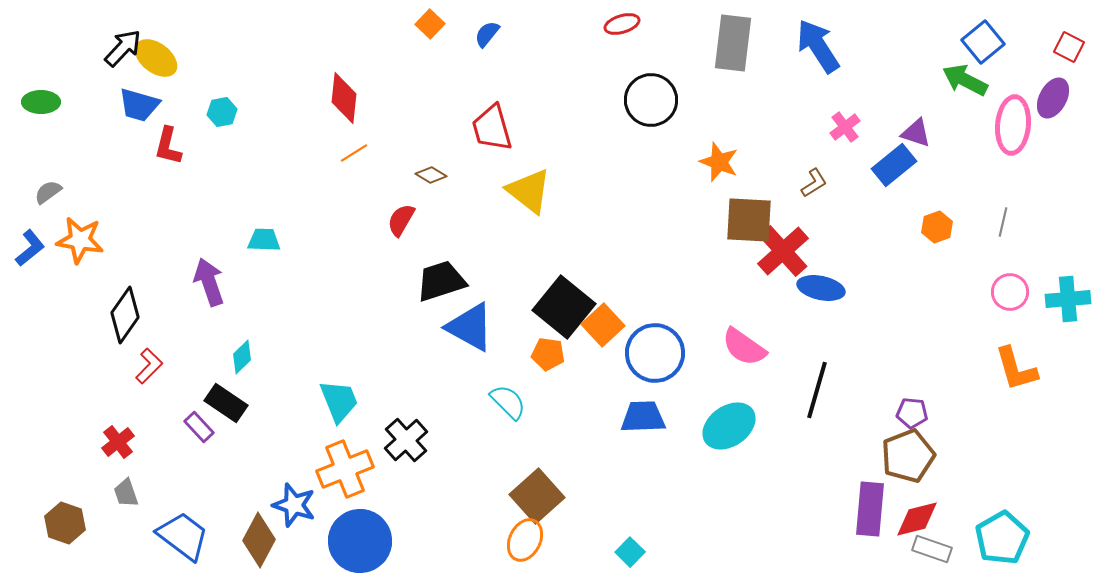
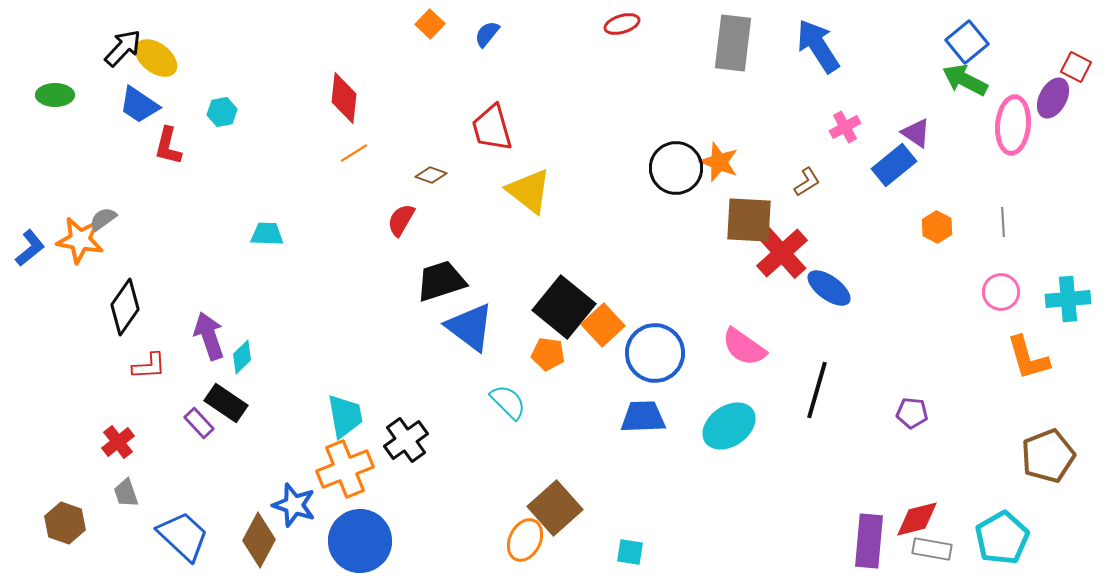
blue square at (983, 42): moved 16 px left
red square at (1069, 47): moved 7 px right, 20 px down
black circle at (651, 100): moved 25 px right, 68 px down
green ellipse at (41, 102): moved 14 px right, 7 px up
blue trapezoid at (139, 105): rotated 18 degrees clockwise
pink cross at (845, 127): rotated 8 degrees clockwise
purple triangle at (916, 133): rotated 16 degrees clockwise
brown diamond at (431, 175): rotated 12 degrees counterclockwise
brown L-shape at (814, 183): moved 7 px left, 1 px up
gray semicircle at (48, 192): moved 55 px right, 27 px down
gray line at (1003, 222): rotated 16 degrees counterclockwise
orange hexagon at (937, 227): rotated 12 degrees counterclockwise
cyan trapezoid at (264, 240): moved 3 px right, 6 px up
red cross at (783, 251): moved 1 px left, 2 px down
purple arrow at (209, 282): moved 54 px down
blue ellipse at (821, 288): moved 8 px right; rotated 24 degrees clockwise
pink circle at (1010, 292): moved 9 px left
black diamond at (125, 315): moved 8 px up
blue triangle at (470, 327): rotated 8 degrees clockwise
red L-shape at (149, 366): rotated 42 degrees clockwise
orange L-shape at (1016, 369): moved 12 px right, 11 px up
cyan trapezoid at (339, 401): moved 6 px right, 15 px down; rotated 12 degrees clockwise
purple rectangle at (199, 427): moved 4 px up
black cross at (406, 440): rotated 6 degrees clockwise
brown pentagon at (908, 456): moved 140 px right
brown square at (537, 496): moved 18 px right, 12 px down
purple rectangle at (870, 509): moved 1 px left, 32 px down
blue trapezoid at (183, 536): rotated 6 degrees clockwise
gray rectangle at (932, 549): rotated 9 degrees counterclockwise
cyan square at (630, 552): rotated 36 degrees counterclockwise
